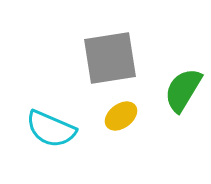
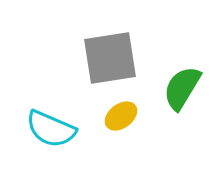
green semicircle: moved 1 px left, 2 px up
